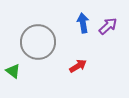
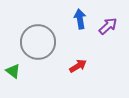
blue arrow: moved 3 px left, 4 px up
